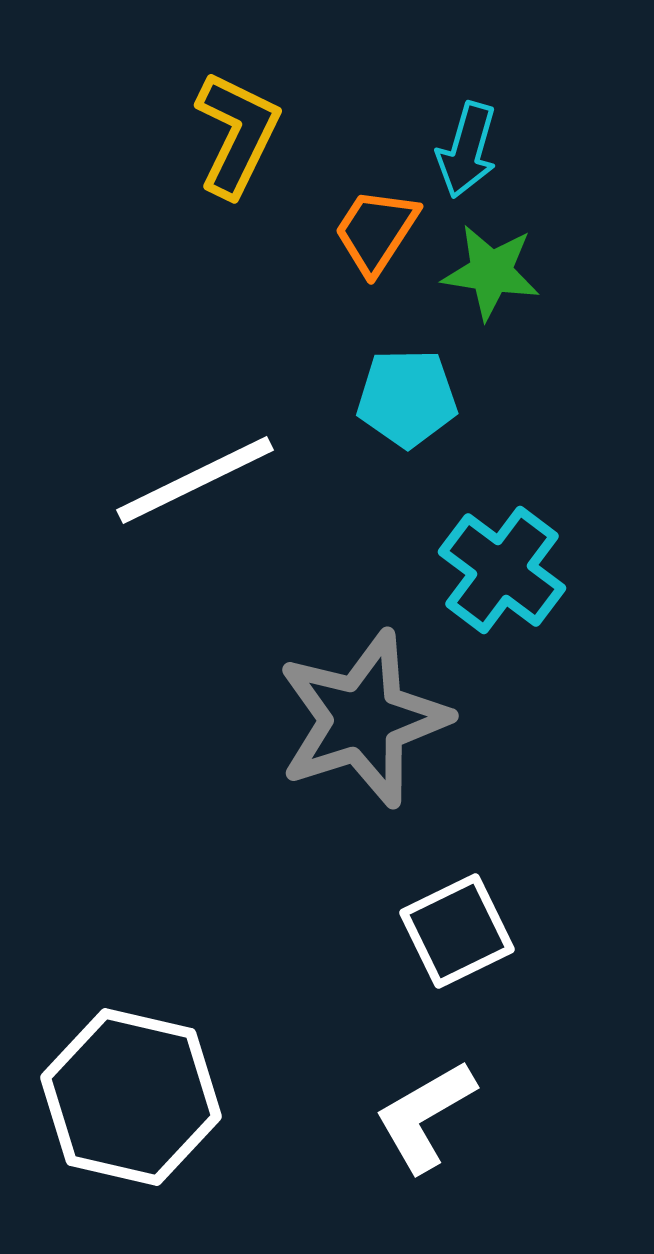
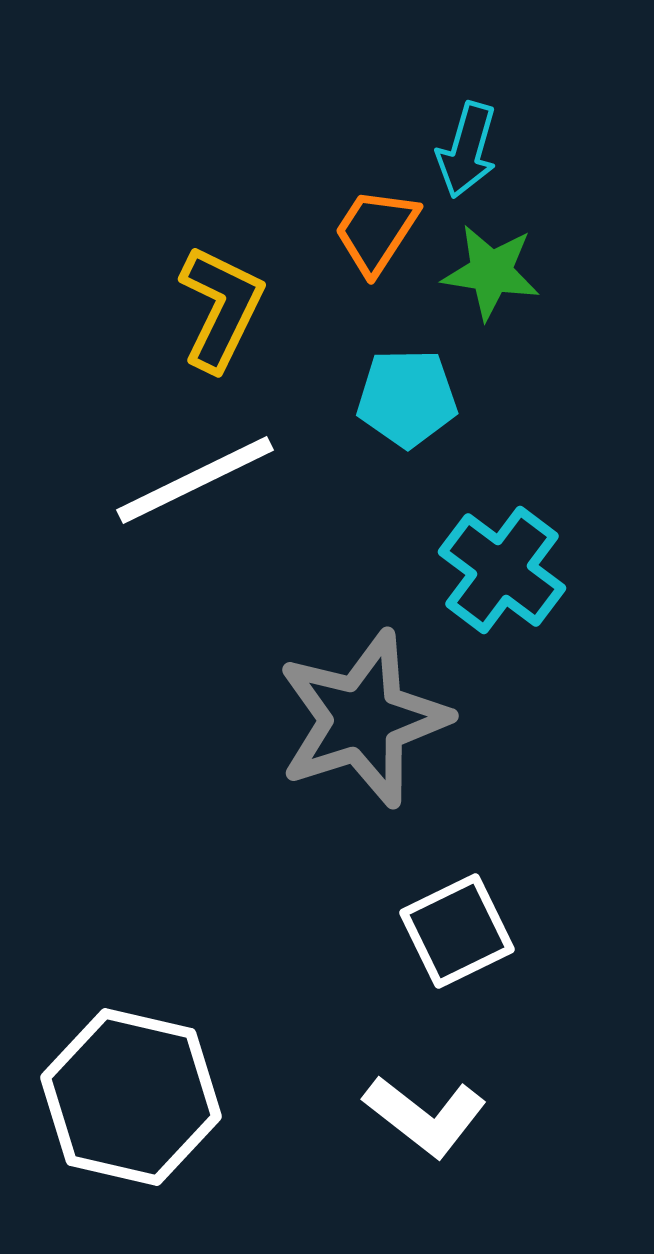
yellow L-shape: moved 16 px left, 174 px down
white L-shape: rotated 112 degrees counterclockwise
